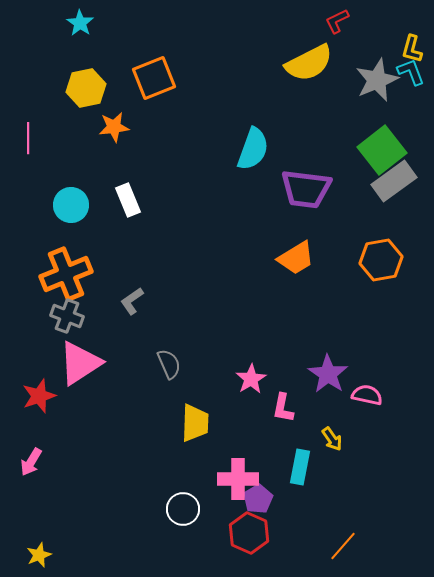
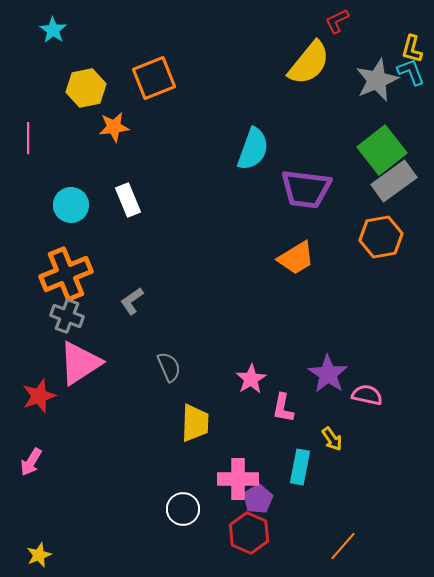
cyan star: moved 27 px left, 7 px down
yellow semicircle: rotated 24 degrees counterclockwise
orange hexagon: moved 23 px up
gray semicircle: moved 3 px down
